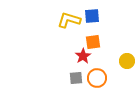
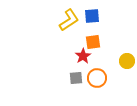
yellow L-shape: rotated 130 degrees clockwise
